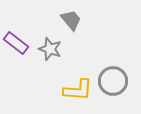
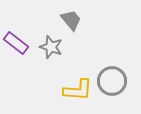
gray star: moved 1 px right, 2 px up
gray circle: moved 1 px left
